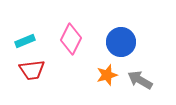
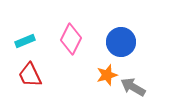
red trapezoid: moved 2 px left, 5 px down; rotated 72 degrees clockwise
gray arrow: moved 7 px left, 7 px down
